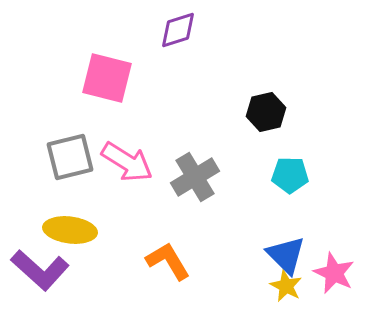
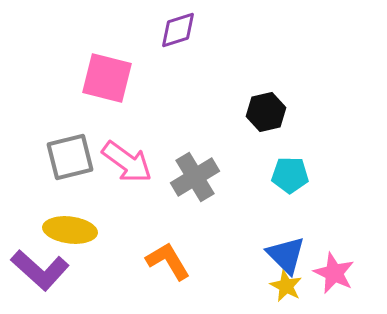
pink arrow: rotated 4 degrees clockwise
